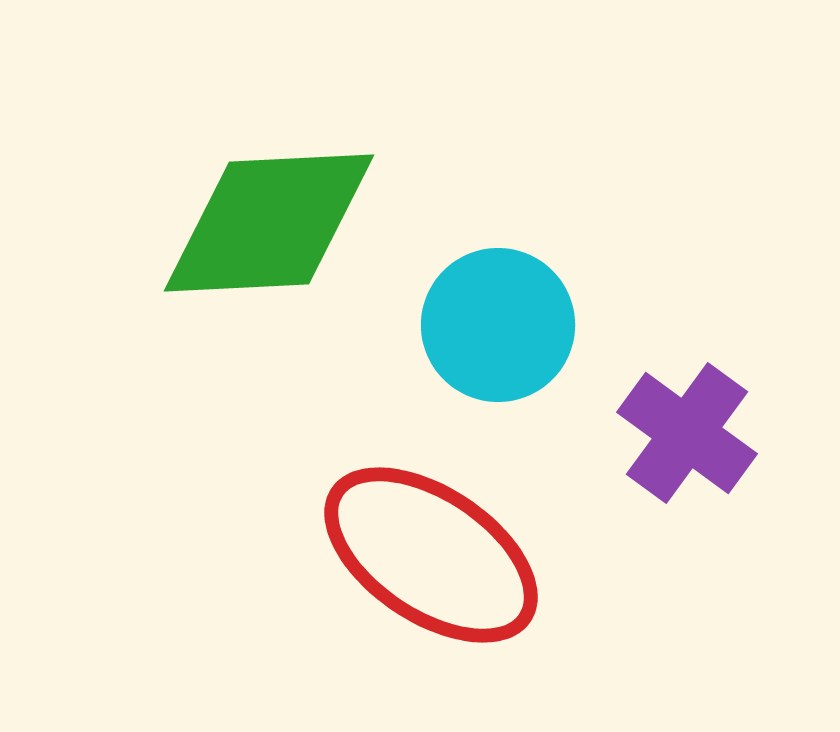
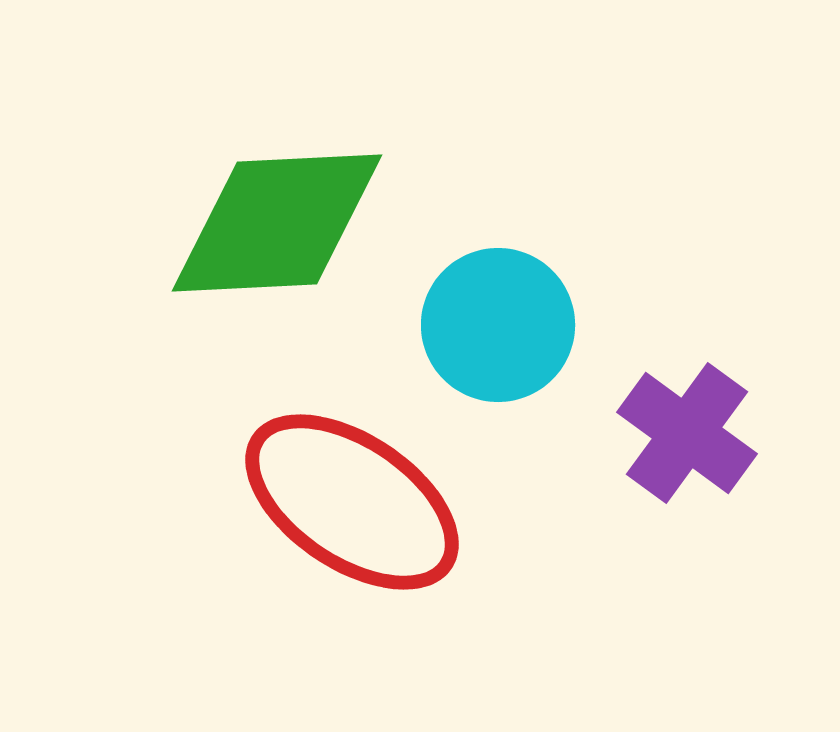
green diamond: moved 8 px right
red ellipse: moved 79 px left, 53 px up
